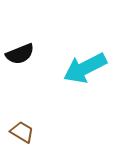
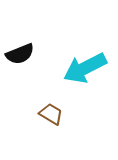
brown trapezoid: moved 29 px right, 18 px up
